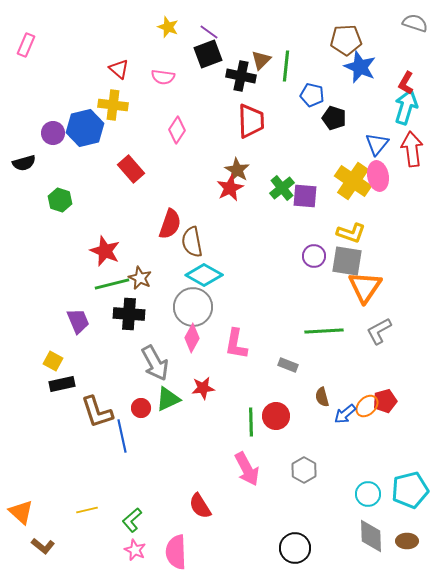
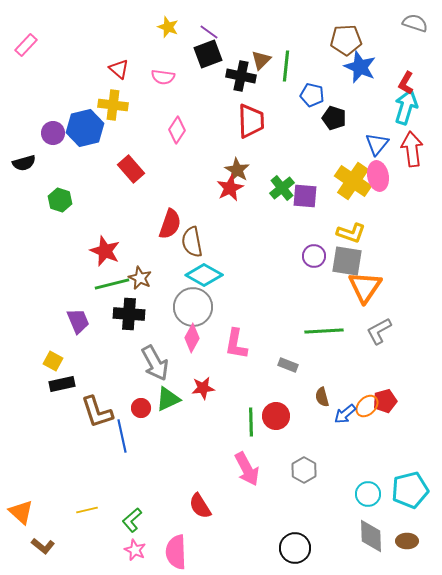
pink rectangle at (26, 45): rotated 20 degrees clockwise
